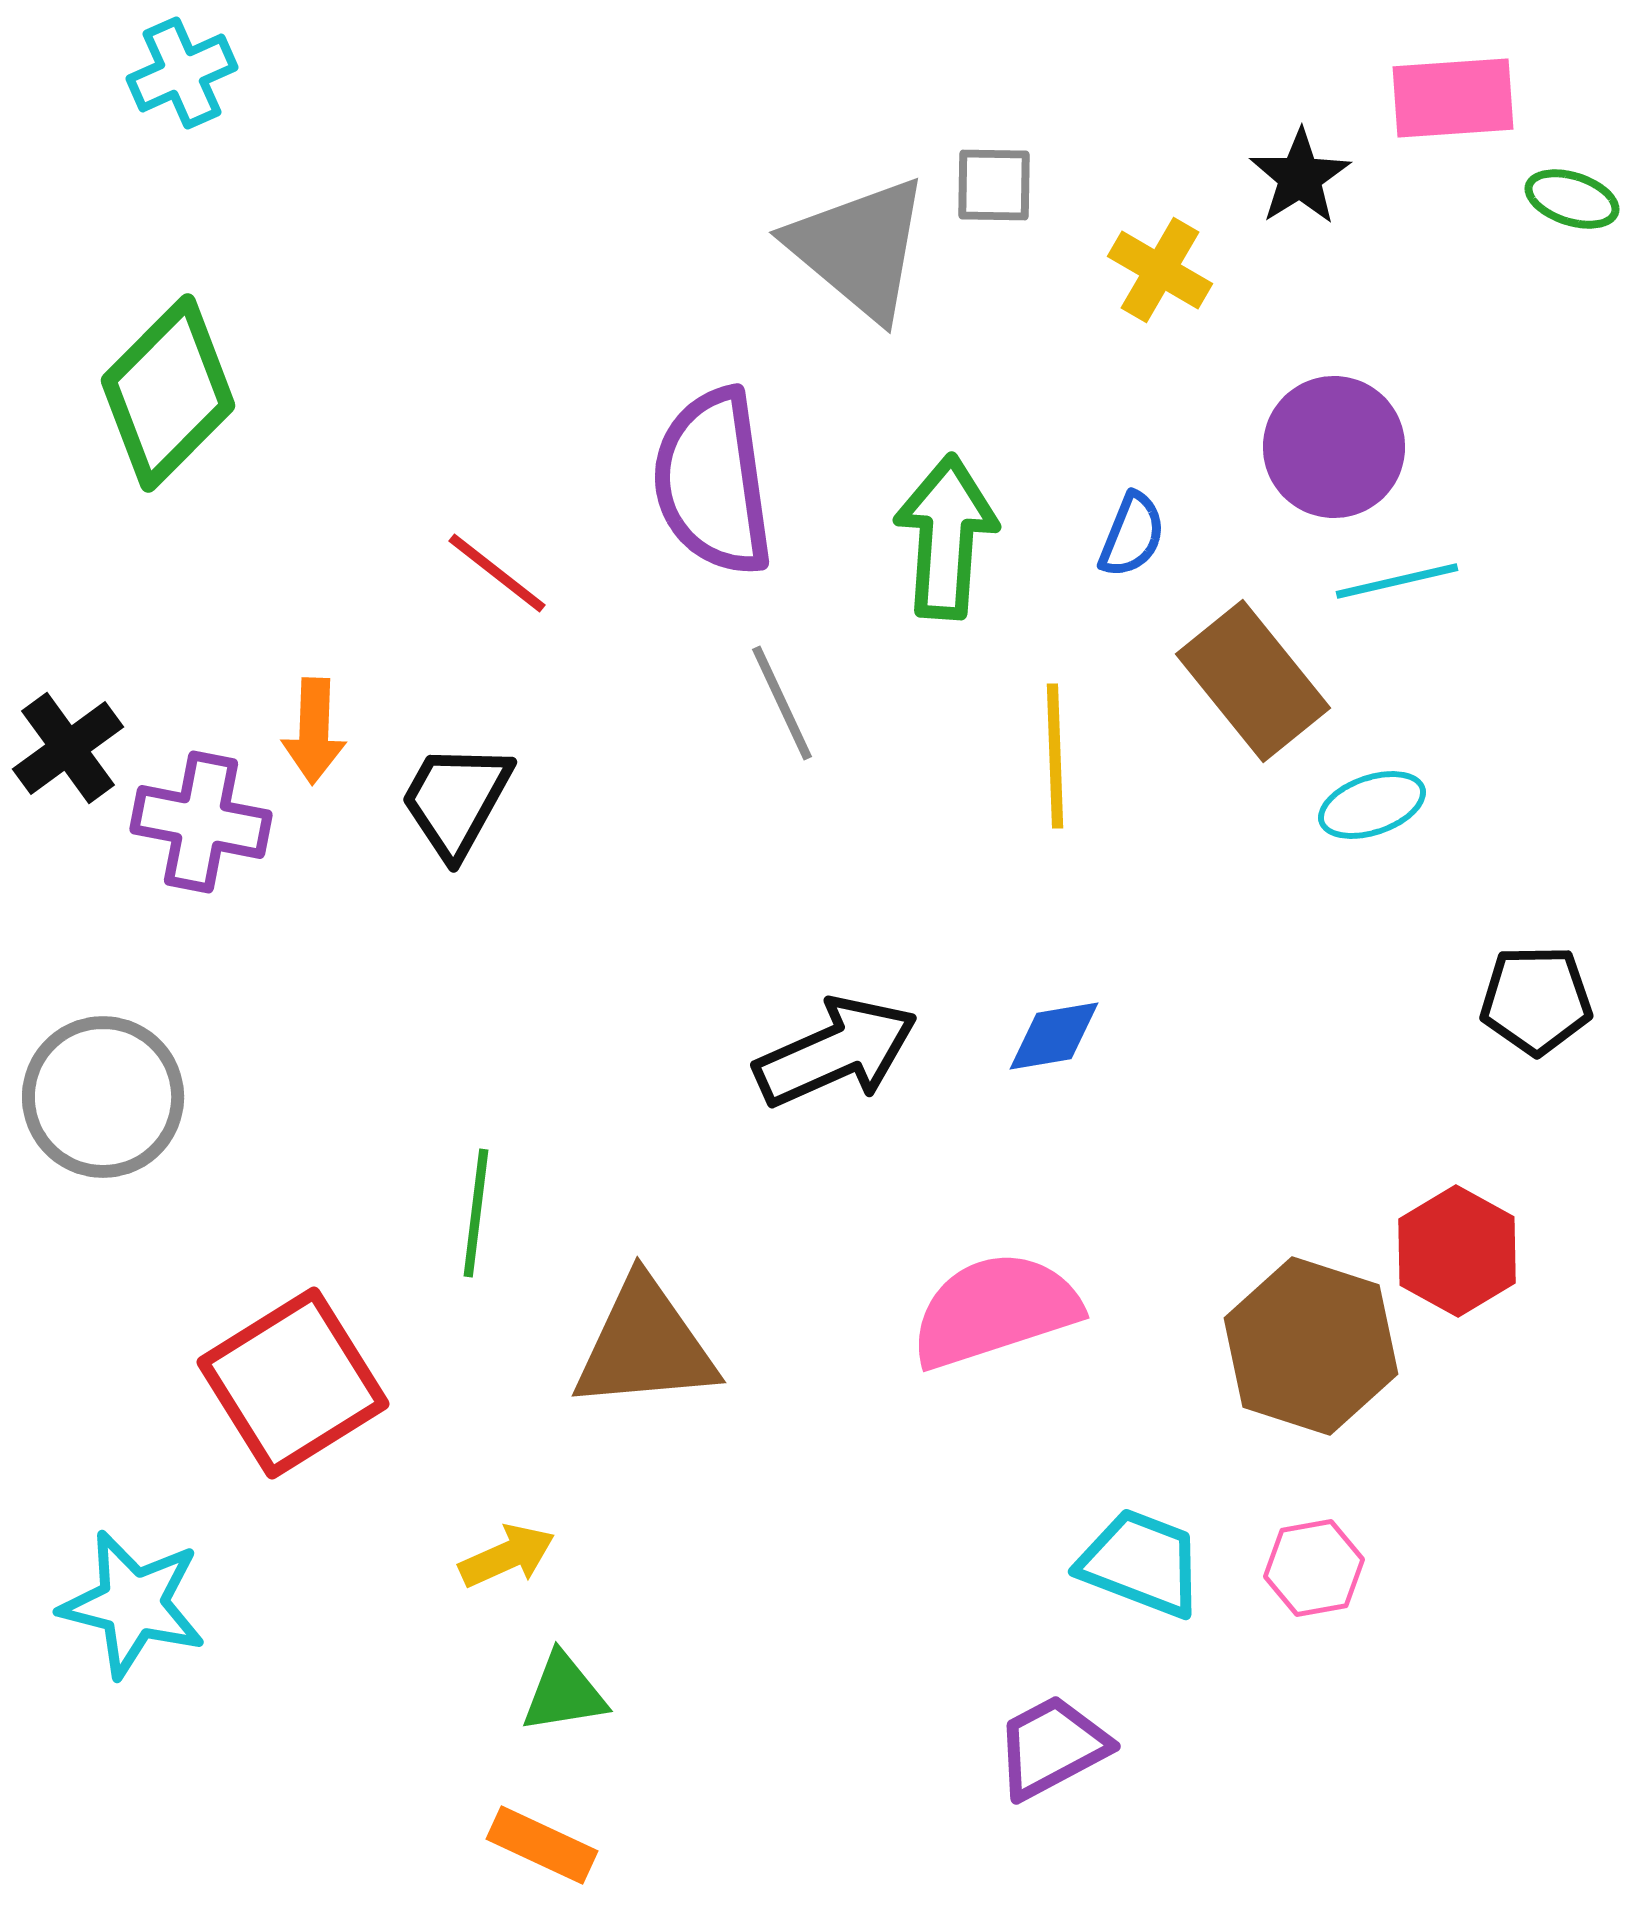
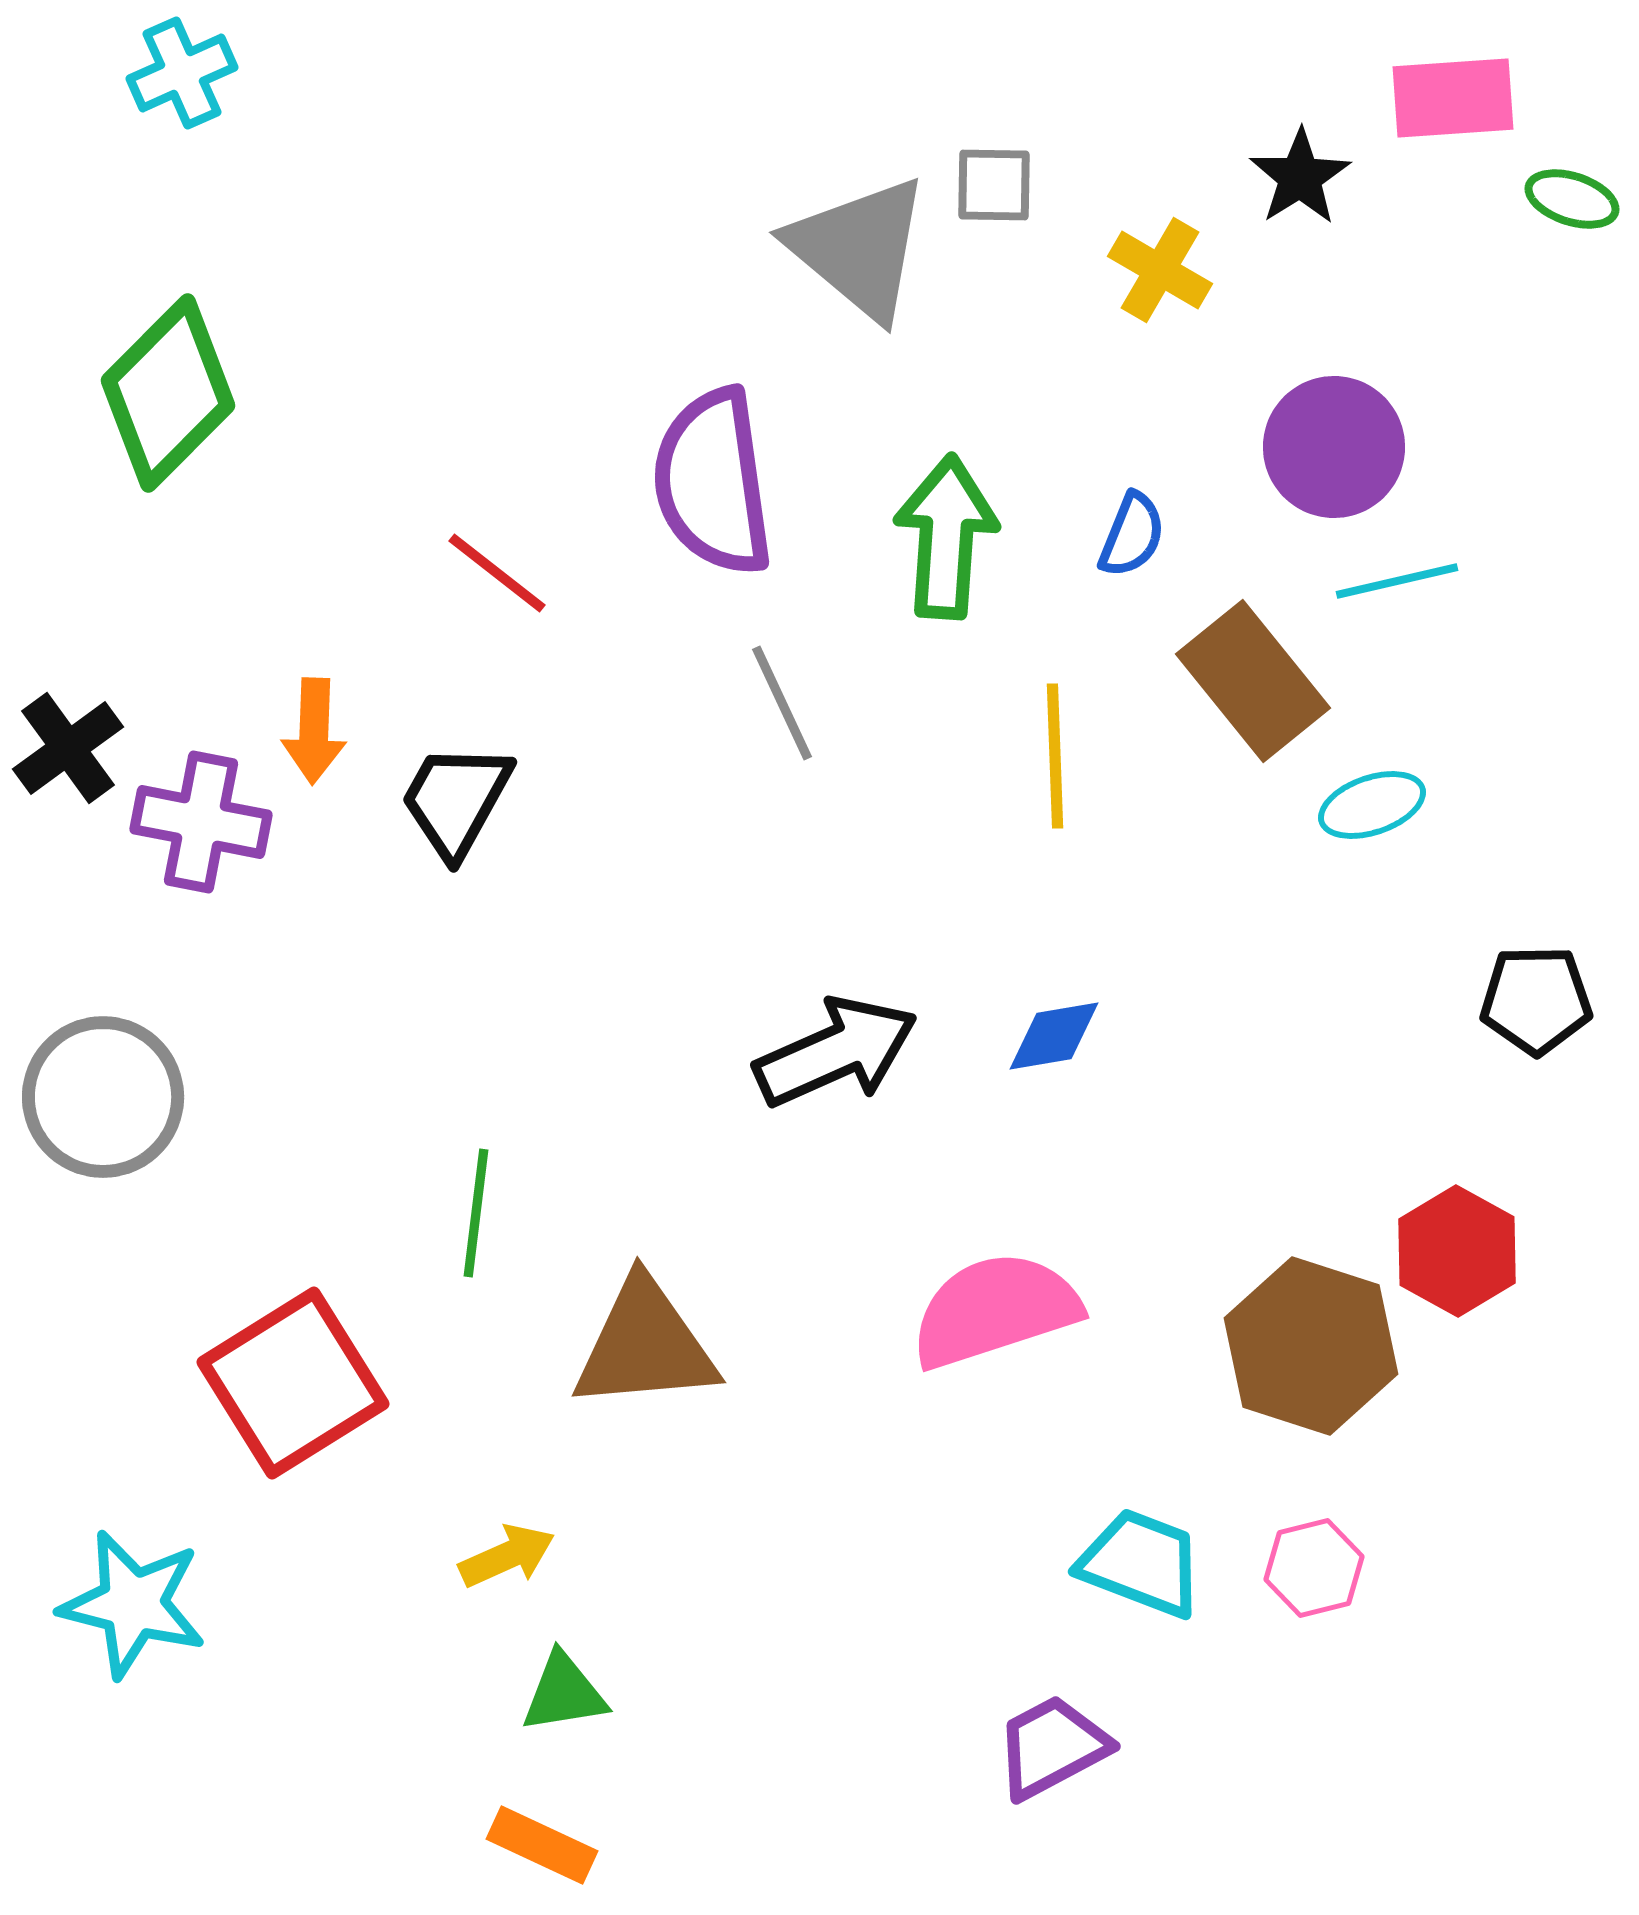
pink hexagon: rotated 4 degrees counterclockwise
